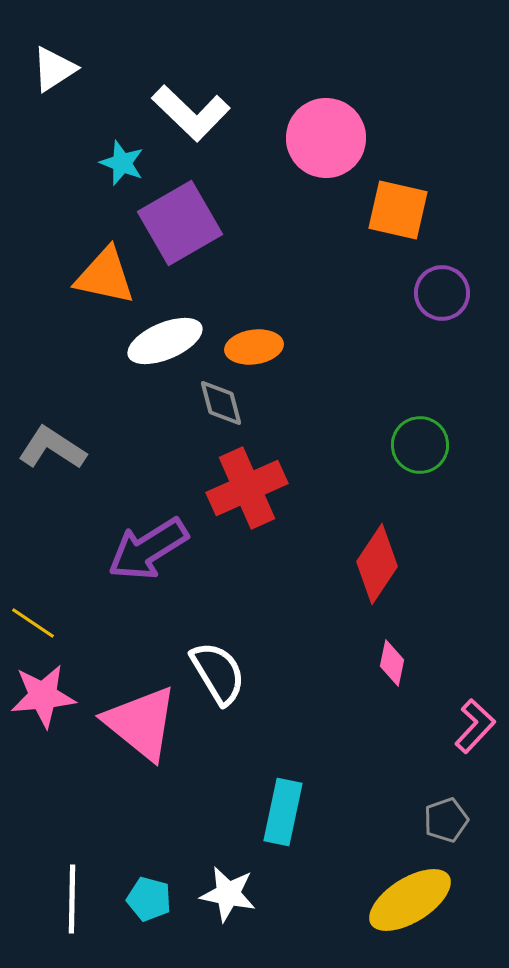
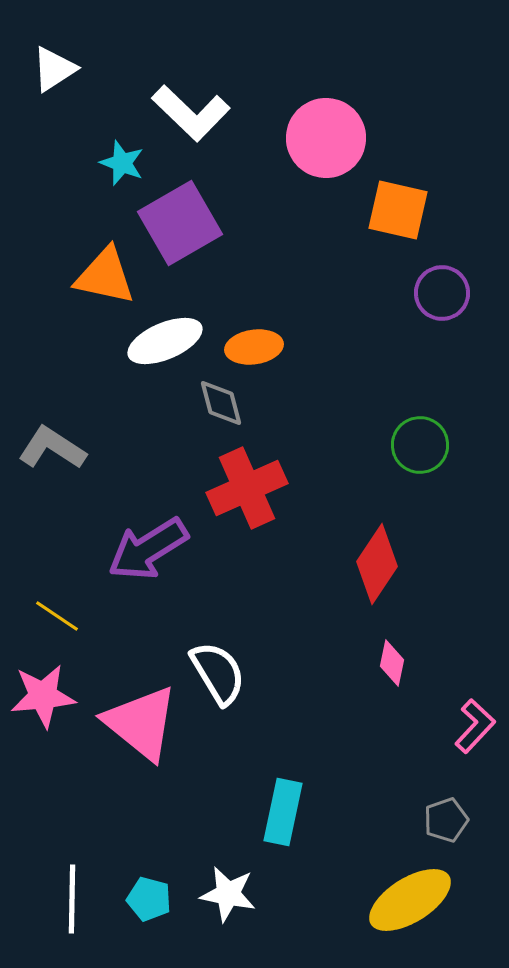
yellow line: moved 24 px right, 7 px up
